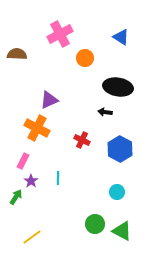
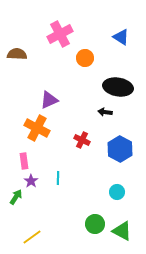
pink rectangle: moved 1 px right; rotated 35 degrees counterclockwise
